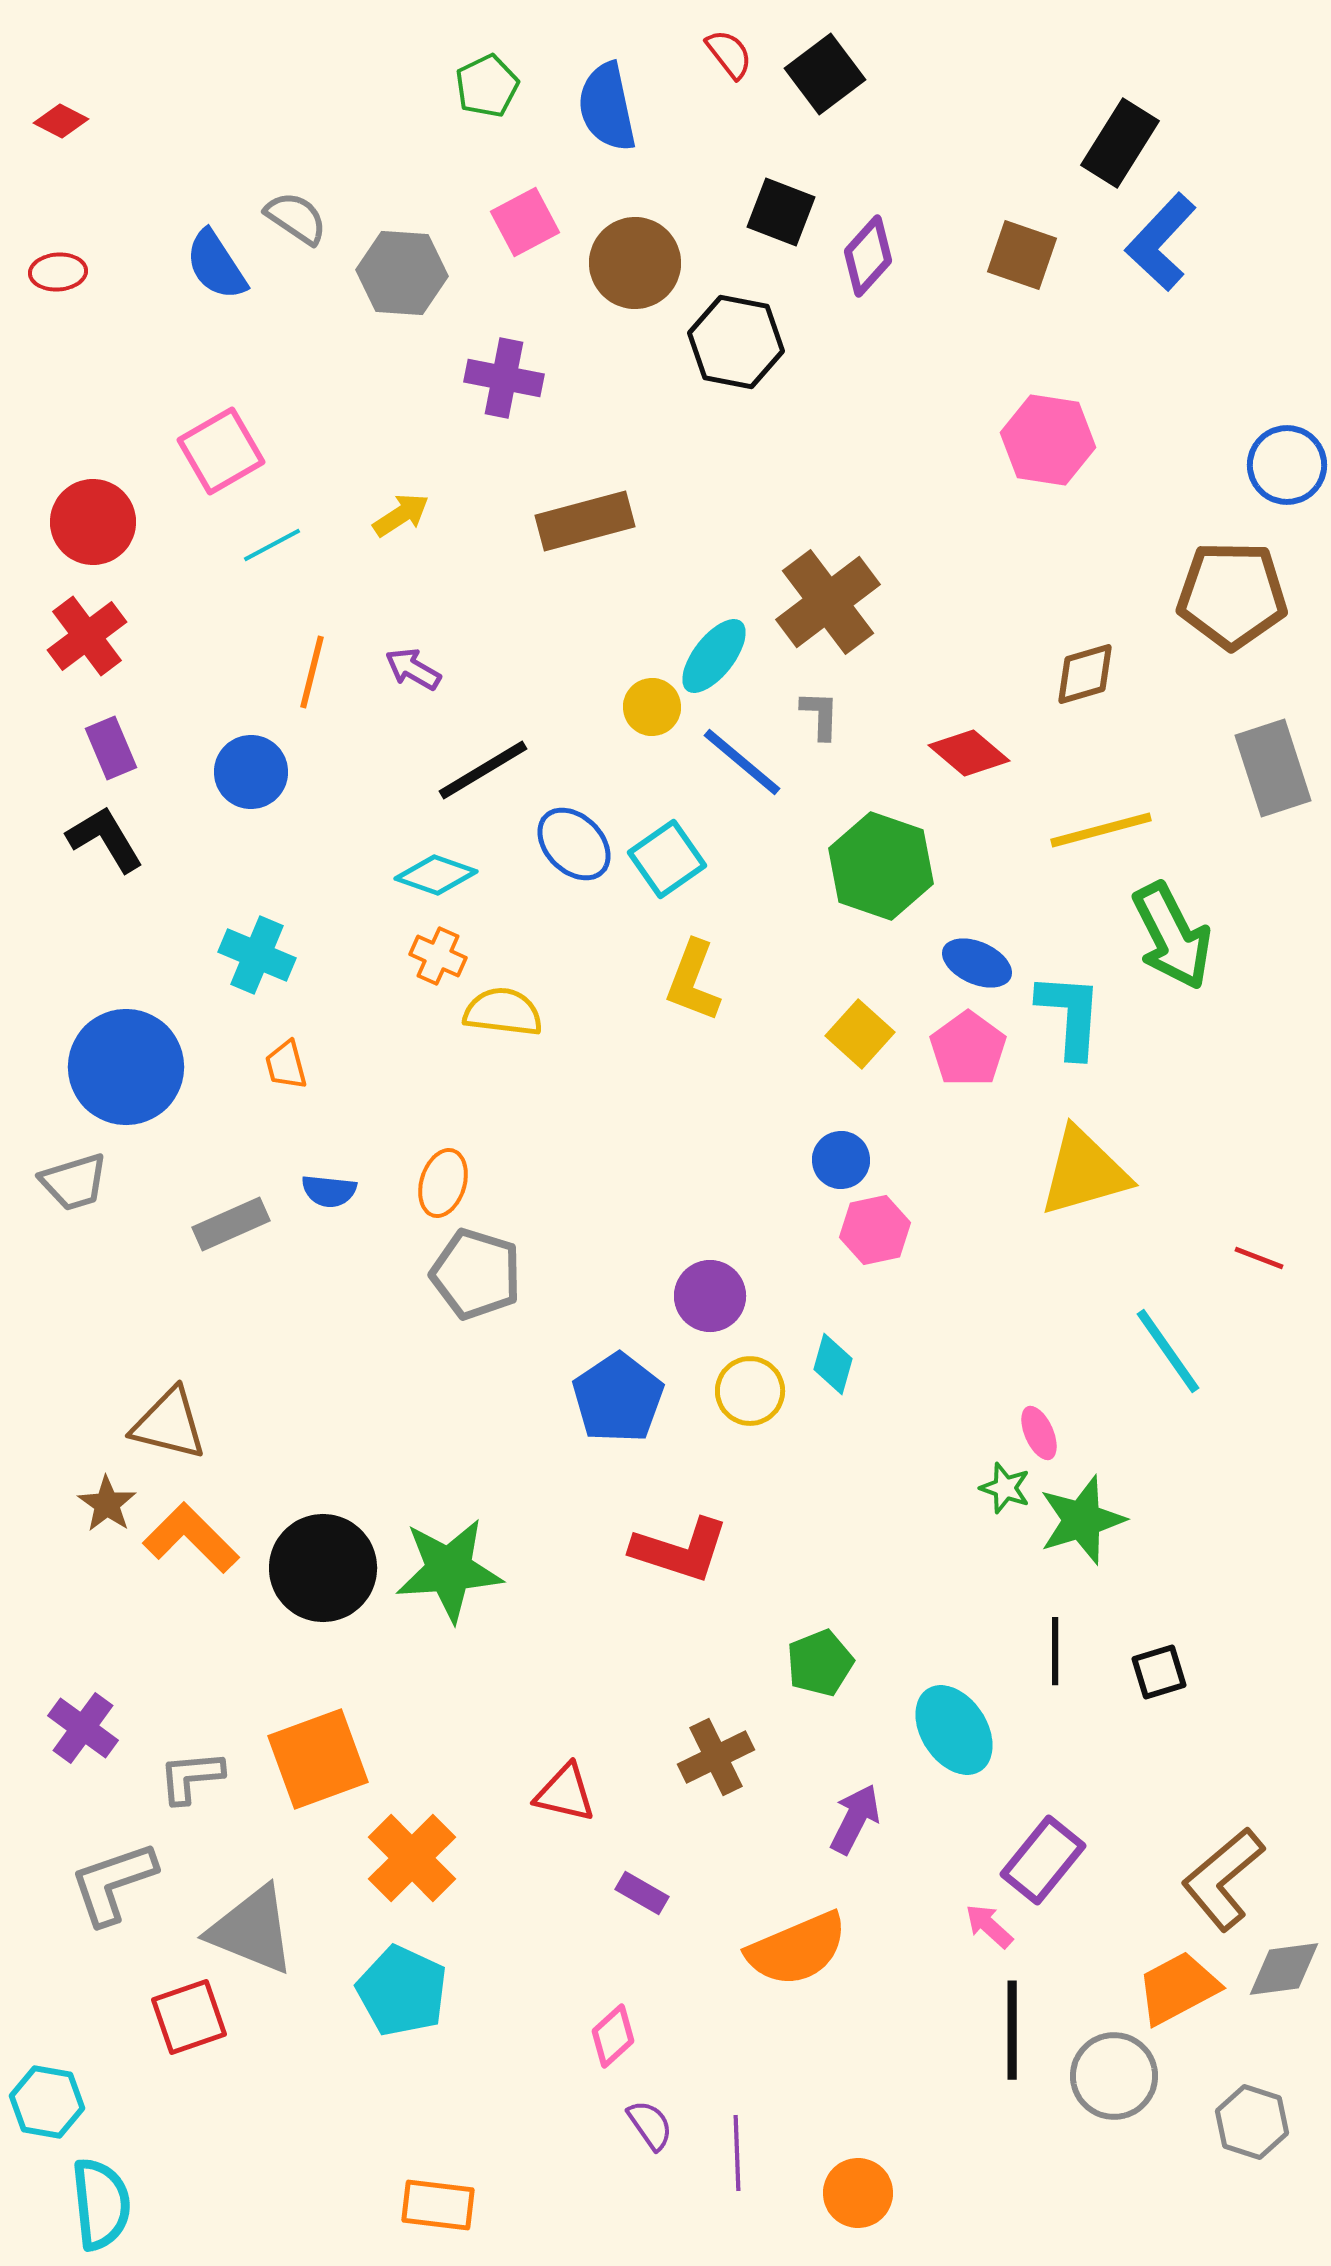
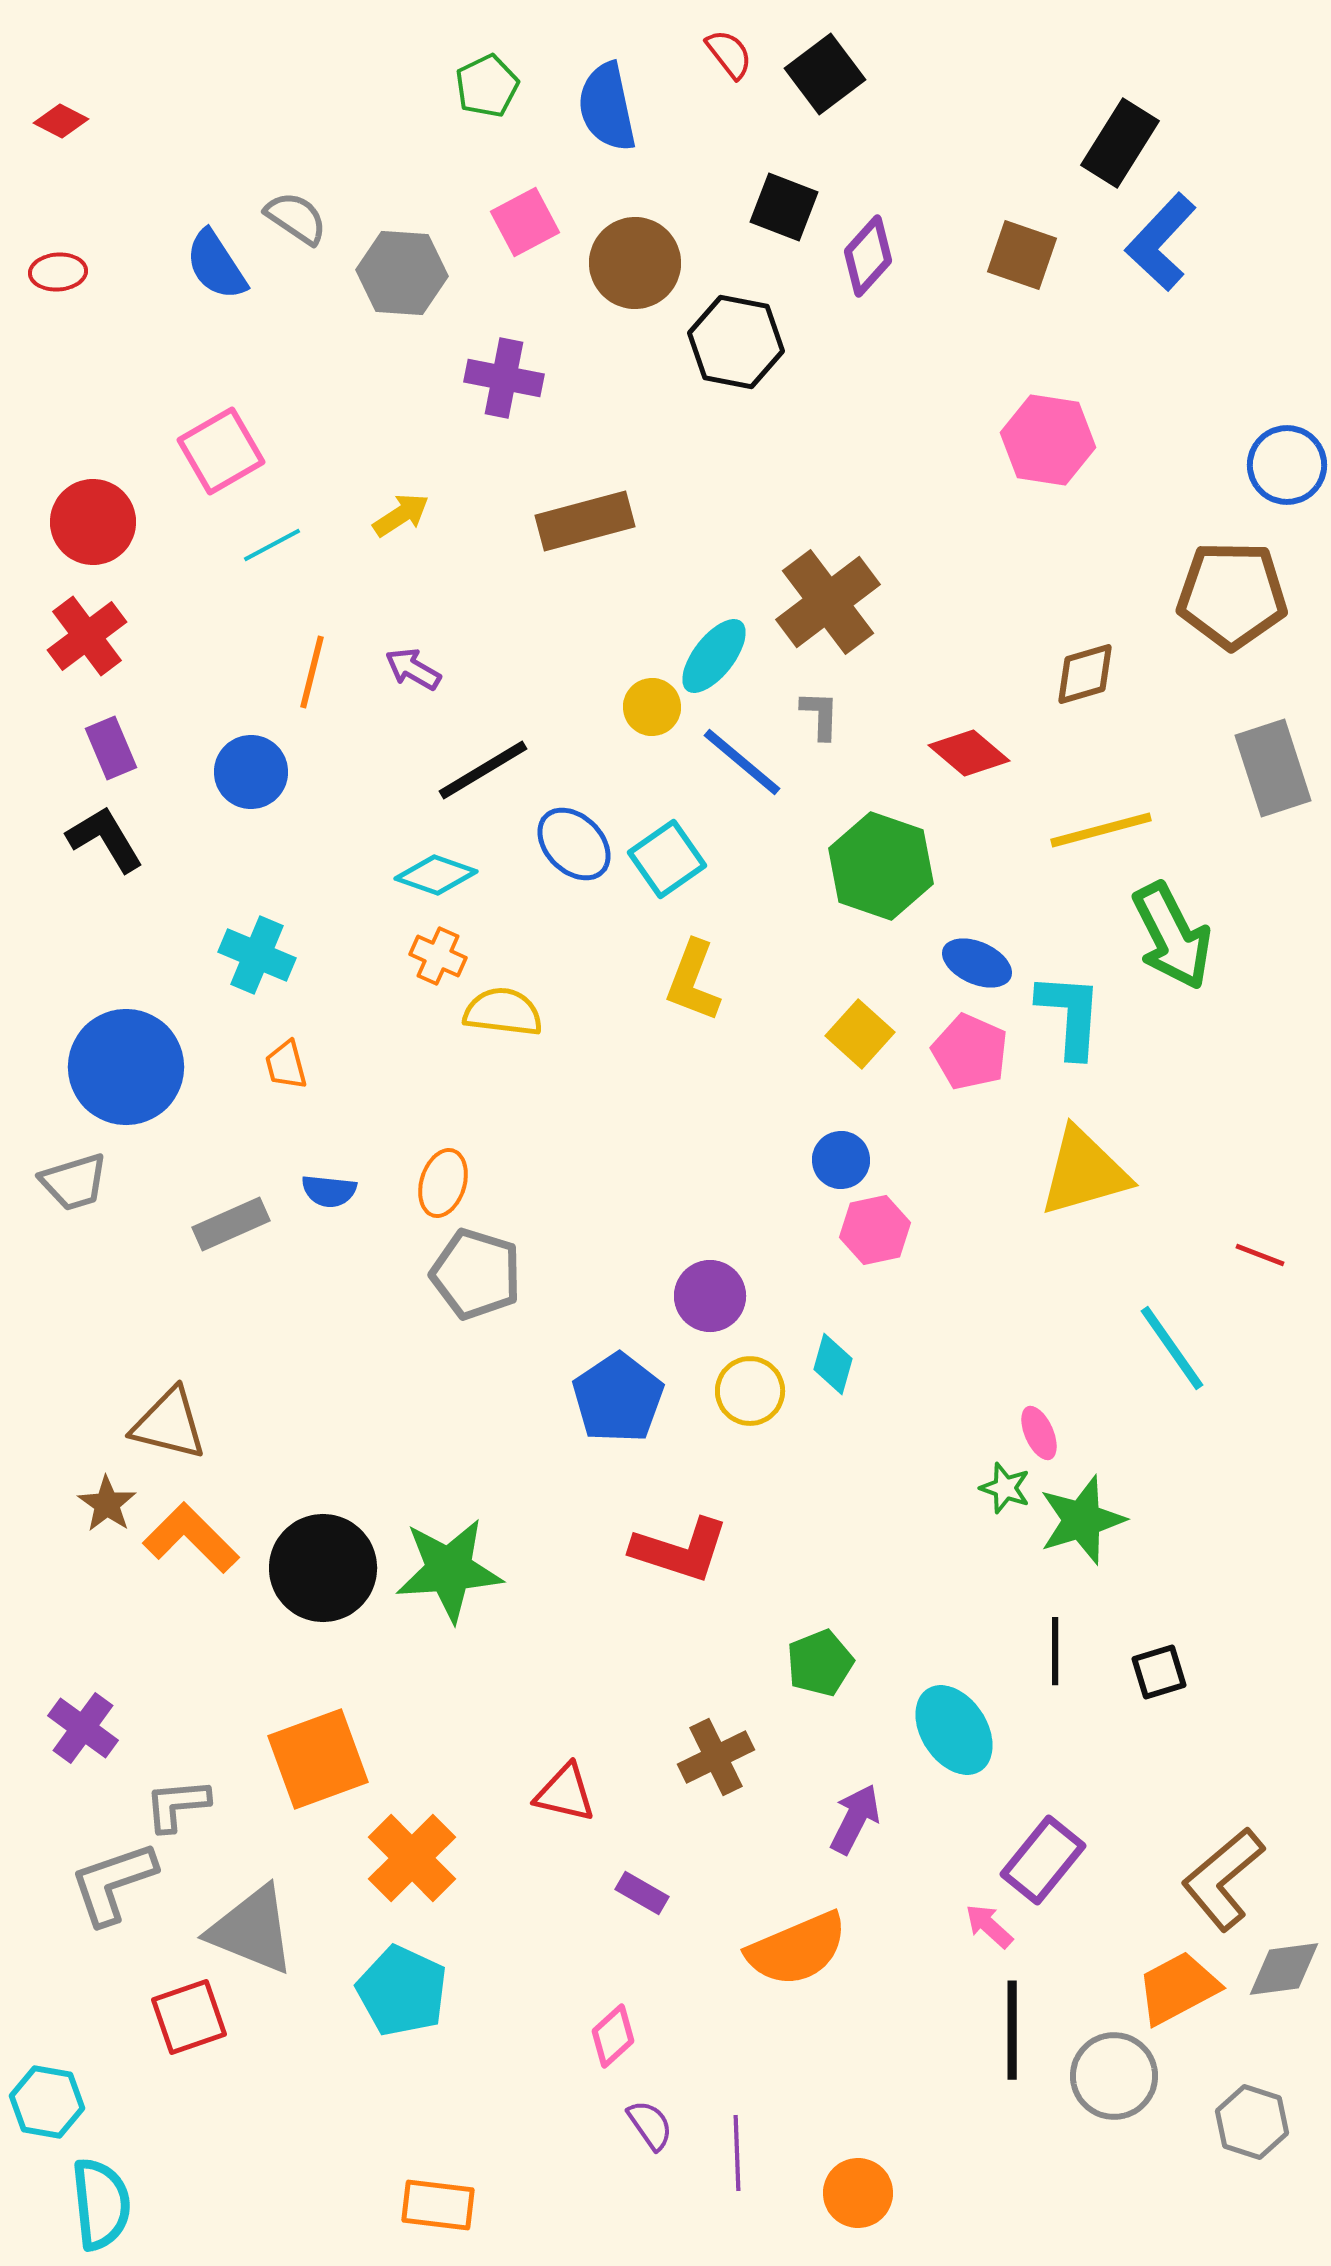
black square at (781, 212): moved 3 px right, 5 px up
pink pentagon at (968, 1049): moved 2 px right, 3 px down; rotated 12 degrees counterclockwise
red line at (1259, 1258): moved 1 px right, 3 px up
cyan line at (1168, 1351): moved 4 px right, 3 px up
gray L-shape at (191, 1777): moved 14 px left, 28 px down
